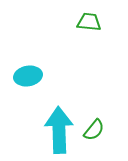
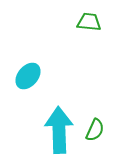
cyan ellipse: rotated 40 degrees counterclockwise
green semicircle: moved 1 px right; rotated 15 degrees counterclockwise
